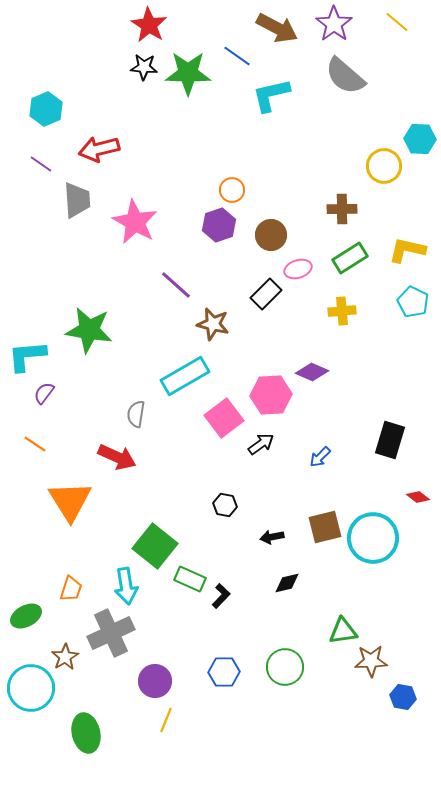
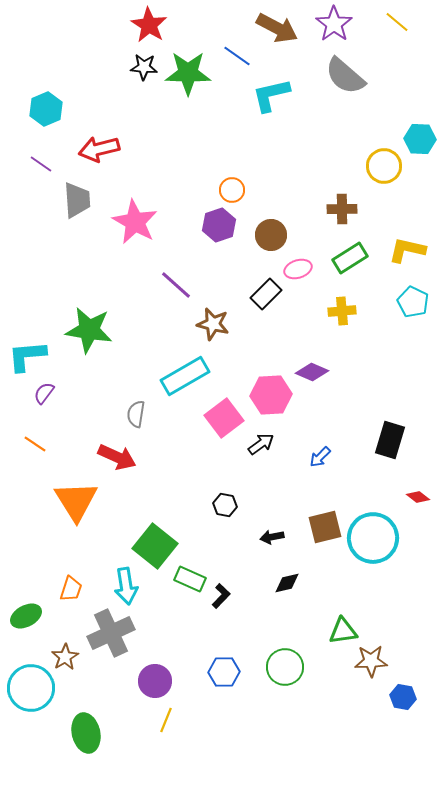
orange triangle at (70, 501): moved 6 px right
